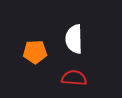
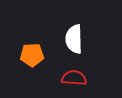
orange pentagon: moved 3 px left, 3 px down
